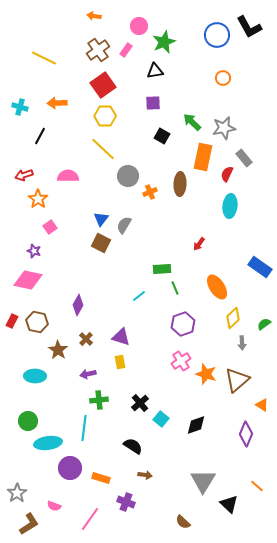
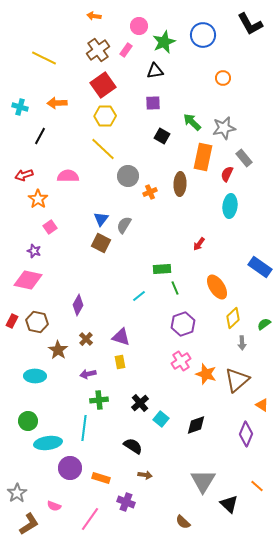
black L-shape at (249, 27): moved 1 px right, 3 px up
blue circle at (217, 35): moved 14 px left
